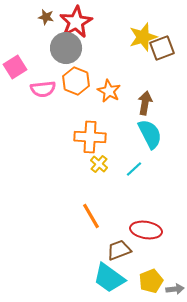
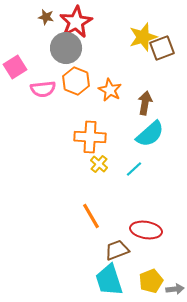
orange star: moved 1 px right, 1 px up
cyan semicircle: rotated 76 degrees clockwise
brown trapezoid: moved 2 px left
cyan trapezoid: moved 2 px down; rotated 36 degrees clockwise
